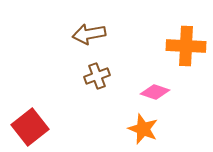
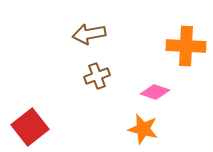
orange star: rotated 8 degrees counterclockwise
